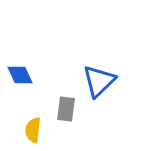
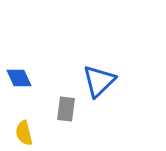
blue diamond: moved 1 px left, 3 px down
yellow semicircle: moved 9 px left, 3 px down; rotated 20 degrees counterclockwise
